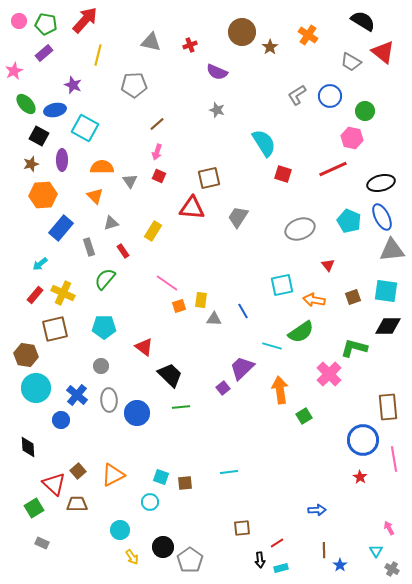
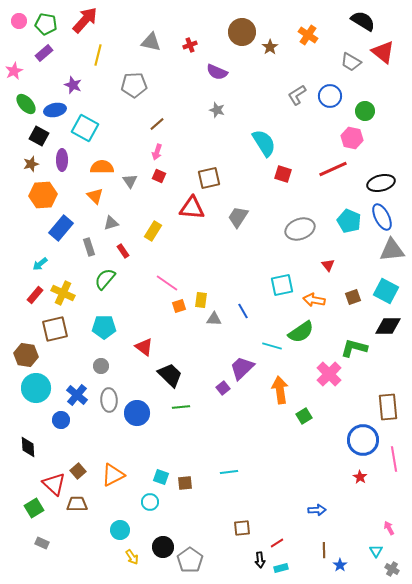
cyan square at (386, 291): rotated 20 degrees clockwise
